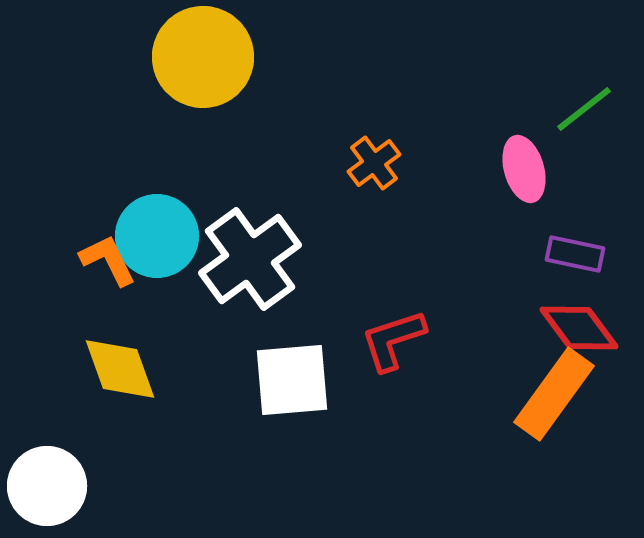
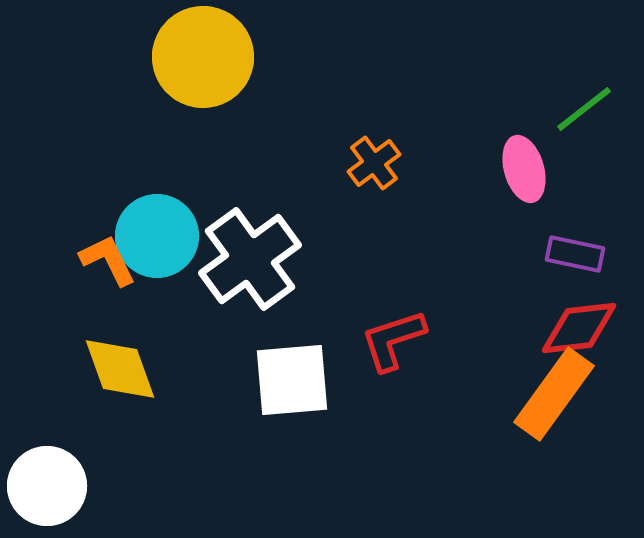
red diamond: rotated 60 degrees counterclockwise
